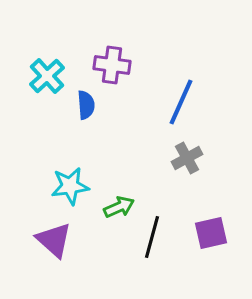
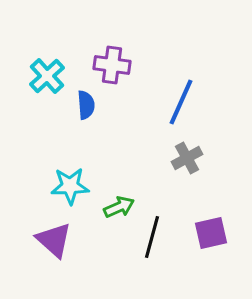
cyan star: rotated 6 degrees clockwise
